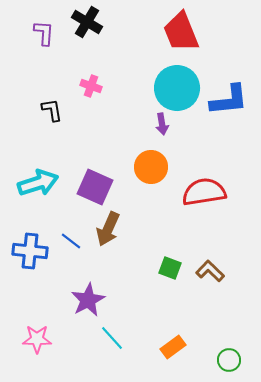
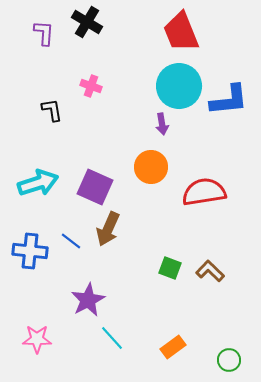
cyan circle: moved 2 px right, 2 px up
